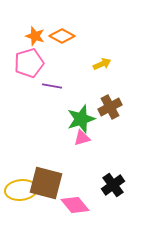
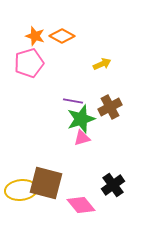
purple line: moved 21 px right, 15 px down
pink diamond: moved 6 px right
